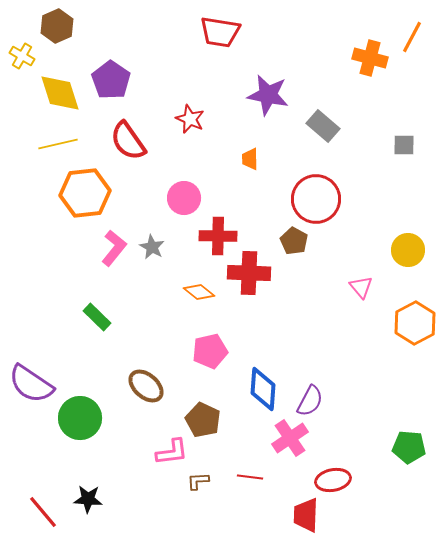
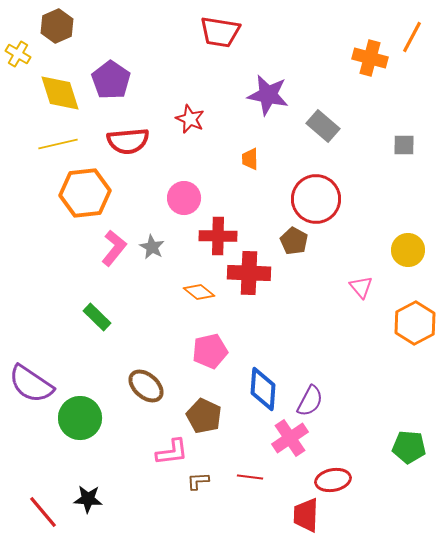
yellow cross at (22, 56): moved 4 px left, 2 px up
red semicircle at (128, 141): rotated 60 degrees counterclockwise
brown pentagon at (203, 420): moved 1 px right, 4 px up
